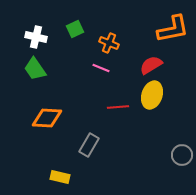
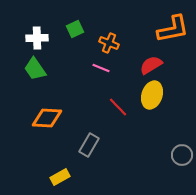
white cross: moved 1 px right, 1 px down; rotated 15 degrees counterclockwise
red line: rotated 50 degrees clockwise
yellow rectangle: rotated 42 degrees counterclockwise
